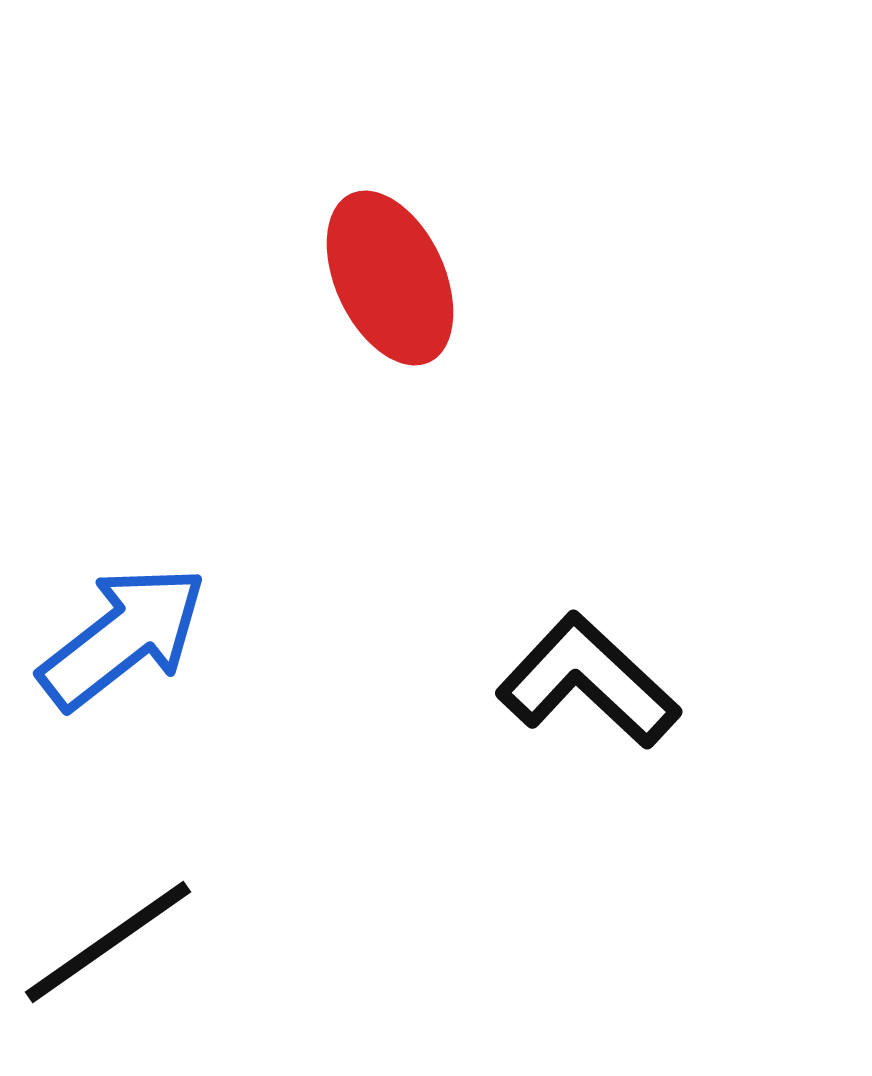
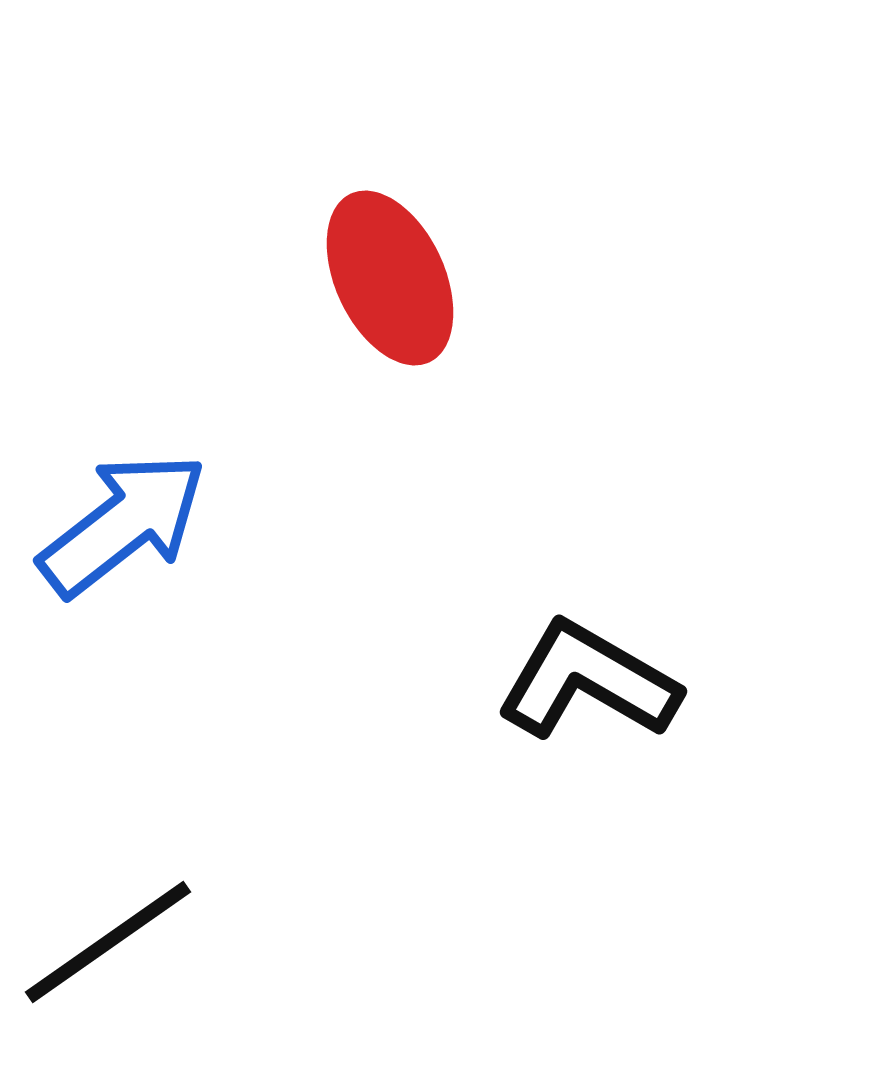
blue arrow: moved 113 px up
black L-shape: rotated 13 degrees counterclockwise
